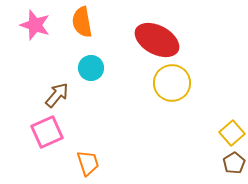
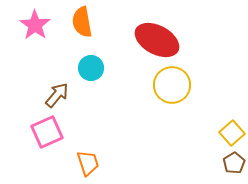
pink star: rotated 16 degrees clockwise
yellow circle: moved 2 px down
